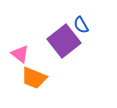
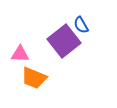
pink triangle: rotated 36 degrees counterclockwise
